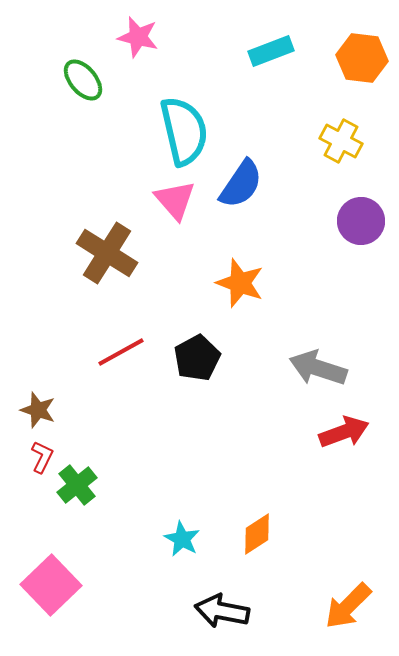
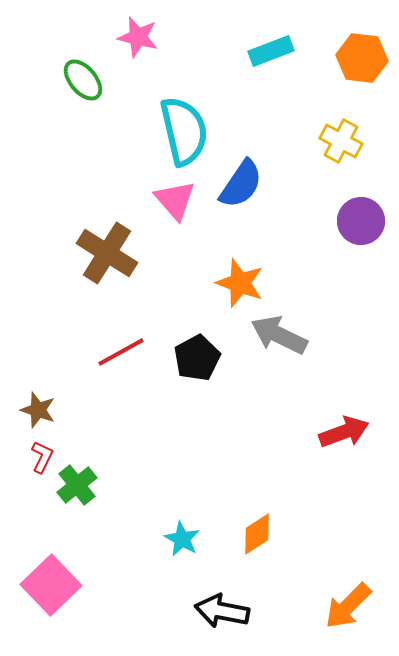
gray arrow: moved 39 px left, 33 px up; rotated 8 degrees clockwise
